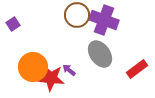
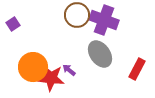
red rectangle: rotated 25 degrees counterclockwise
